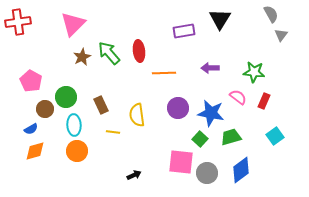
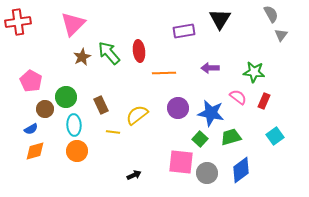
yellow semicircle: rotated 60 degrees clockwise
